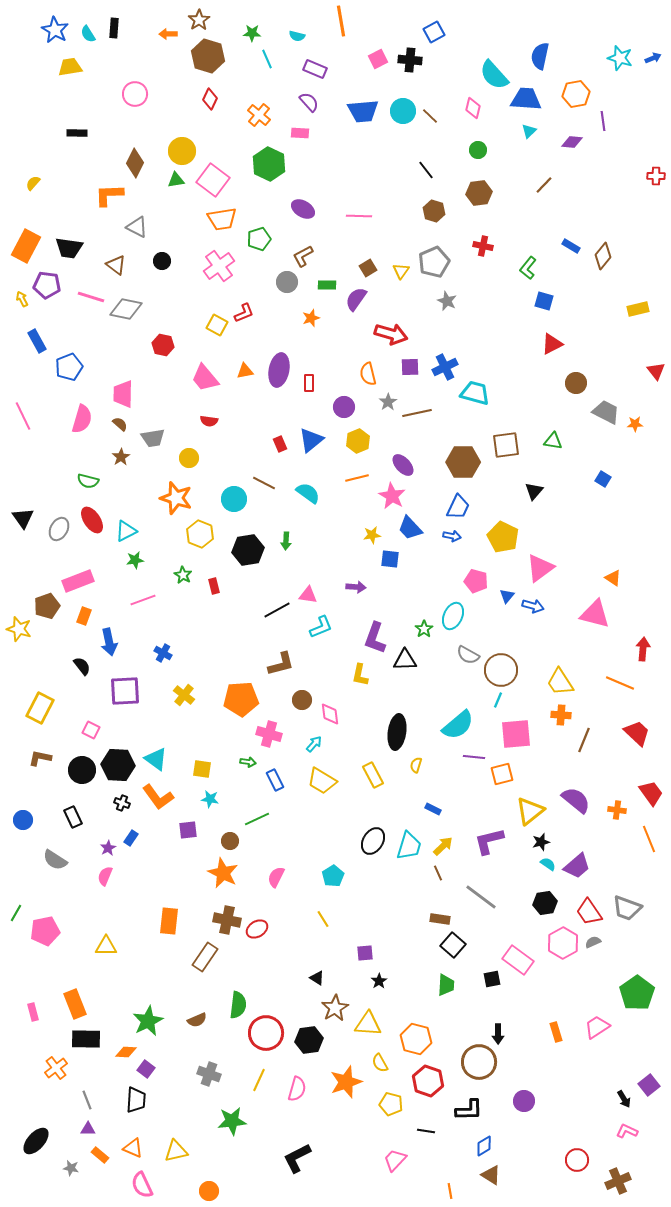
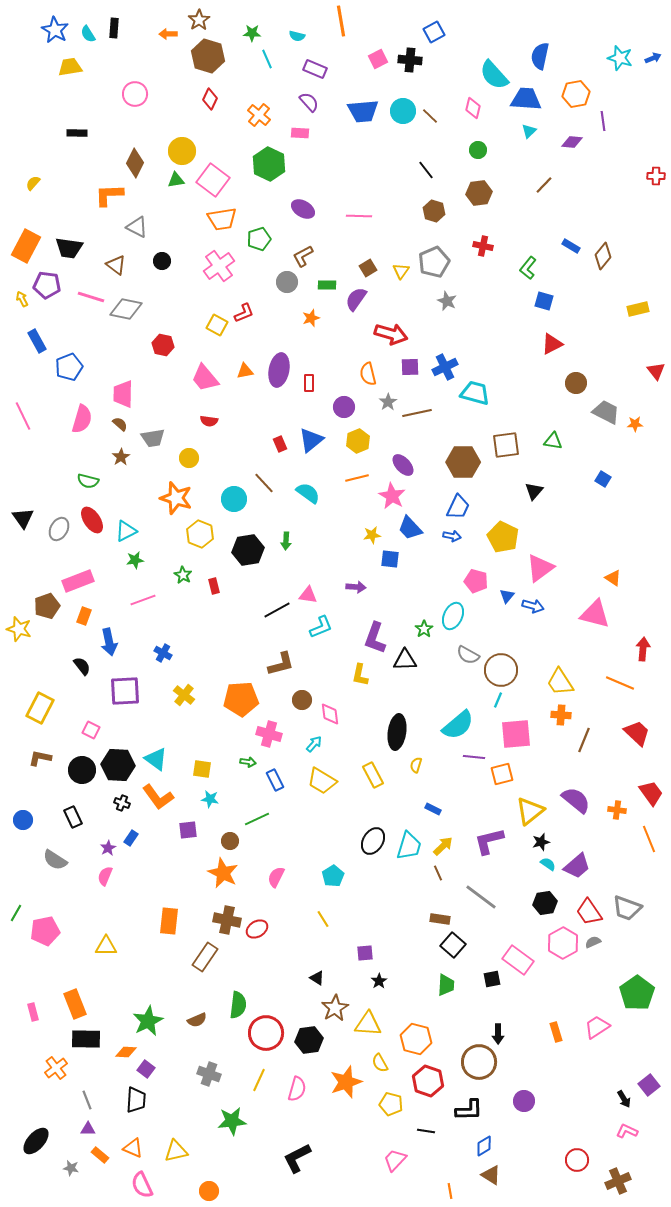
brown line at (264, 483): rotated 20 degrees clockwise
